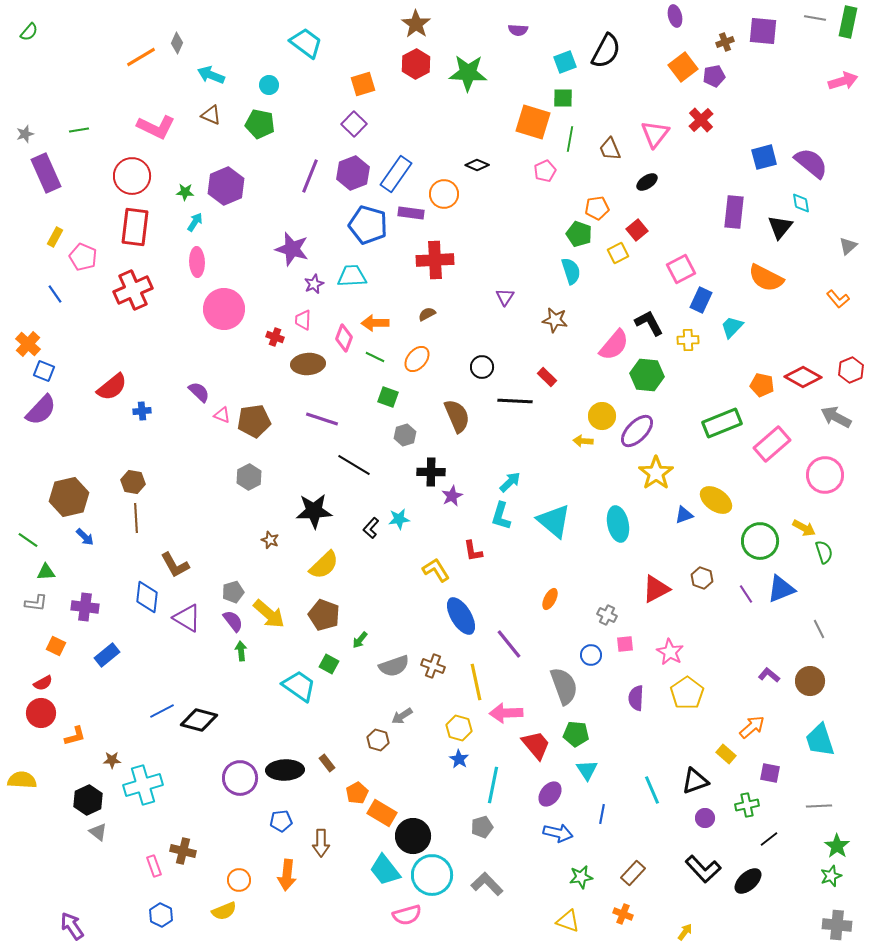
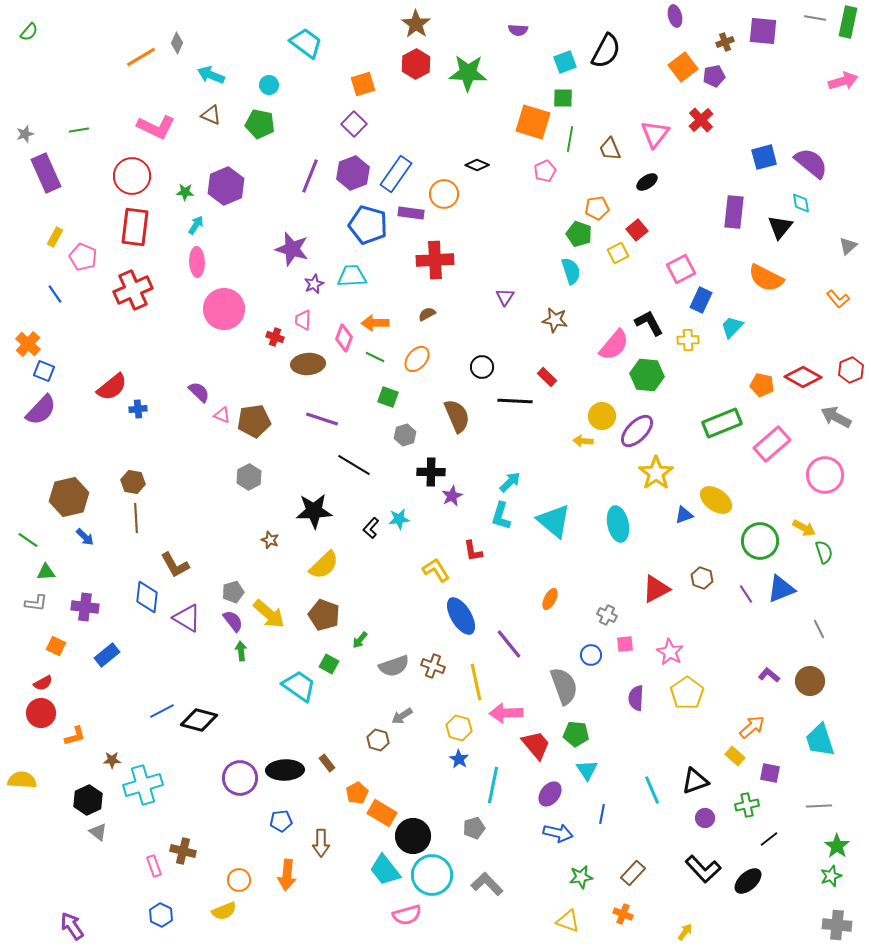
cyan arrow at (195, 222): moved 1 px right, 3 px down
blue cross at (142, 411): moved 4 px left, 2 px up
yellow rectangle at (726, 754): moved 9 px right, 2 px down
gray pentagon at (482, 827): moved 8 px left, 1 px down
